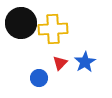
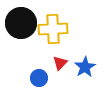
blue star: moved 5 px down
